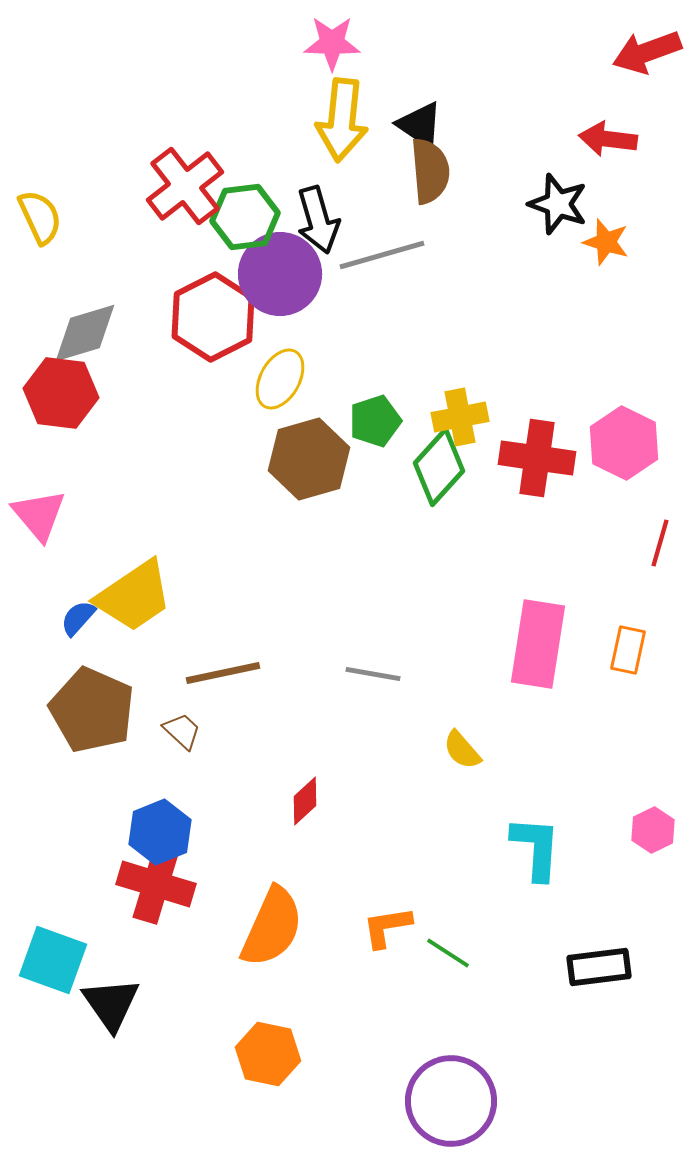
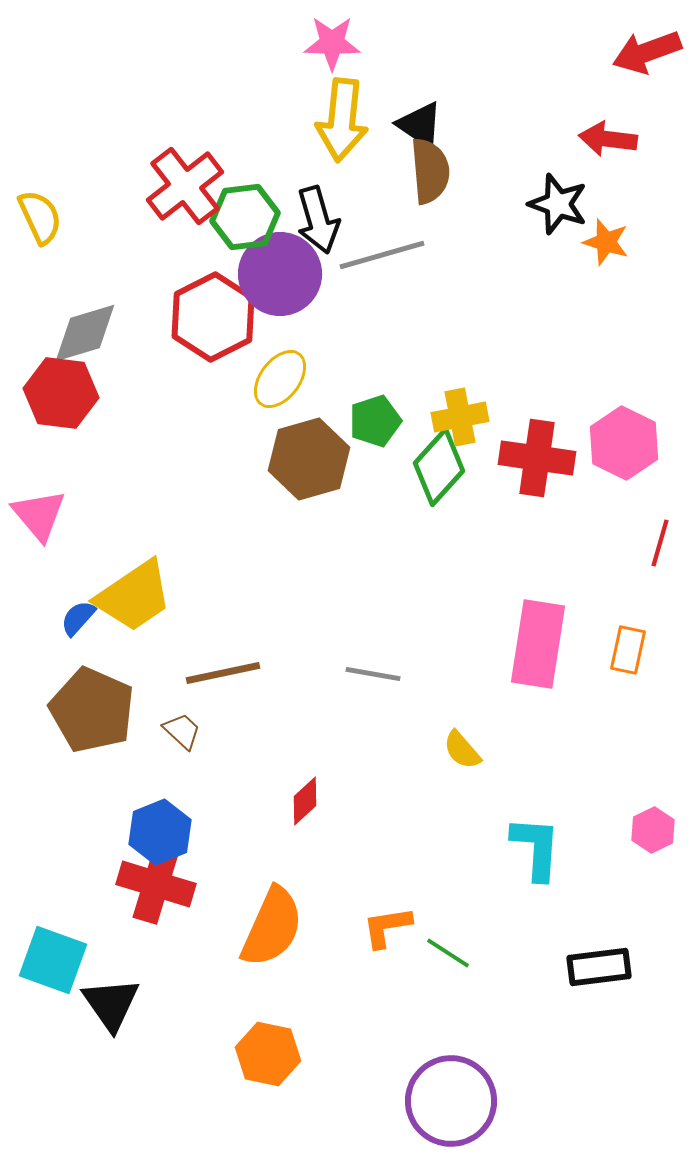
yellow ellipse at (280, 379): rotated 8 degrees clockwise
